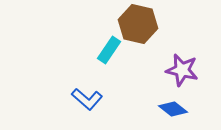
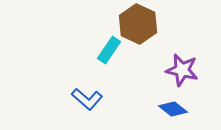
brown hexagon: rotated 12 degrees clockwise
